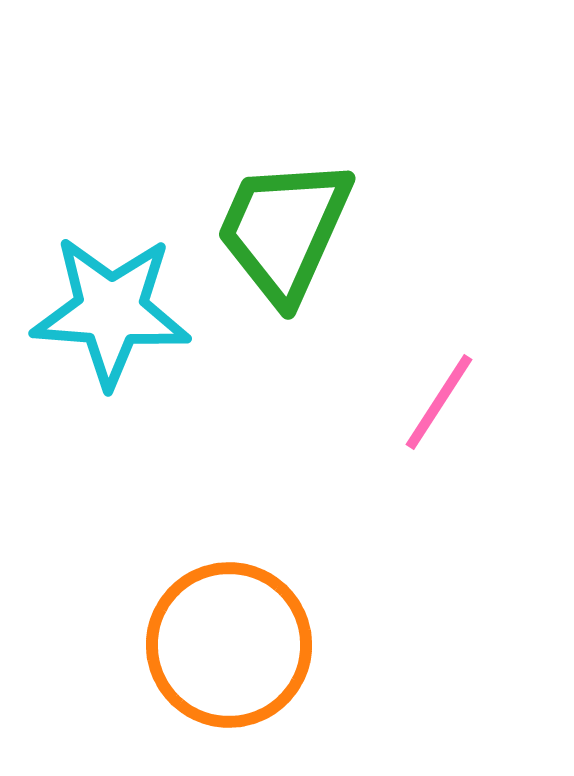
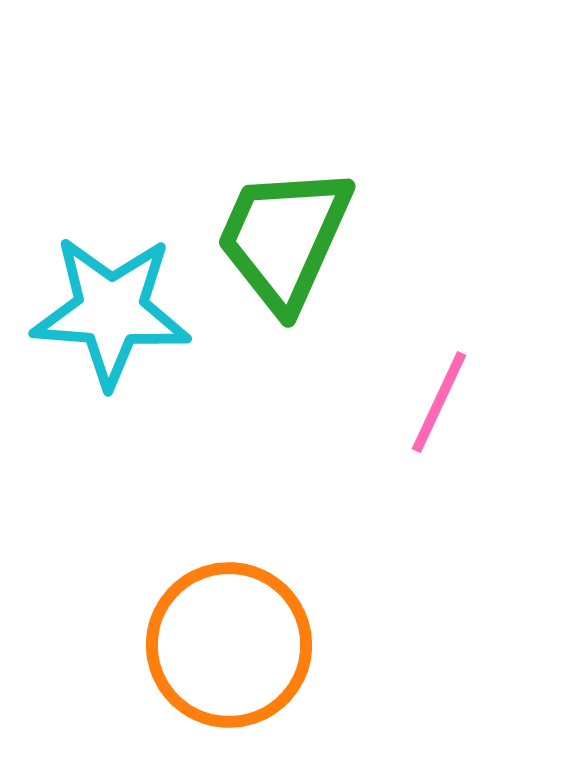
green trapezoid: moved 8 px down
pink line: rotated 8 degrees counterclockwise
